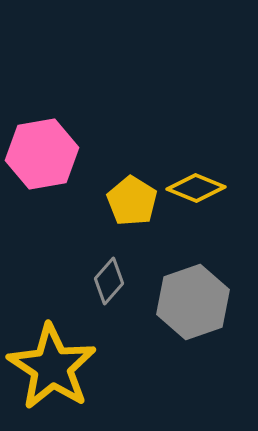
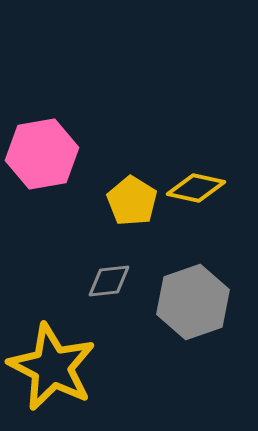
yellow diamond: rotated 10 degrees counterclockwise
gray diamond: rotated 42 degrees clockwise
yellow star: rotated 6 degrees counterclockwise
